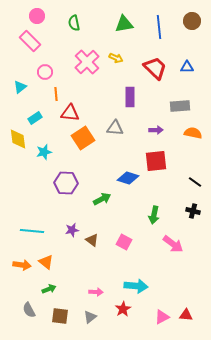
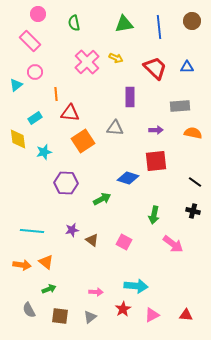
pink circle at (37, 16): moved 1 px right, 2 px up
pink circle at (45, 72): moved 10 px left
cyan triangle at (20, 87): moved 4 px left, 2 px up
orange square at (83, 138): moved 3 px down
pink triangle at (162, 317): moved 10 px left, 2 px up
